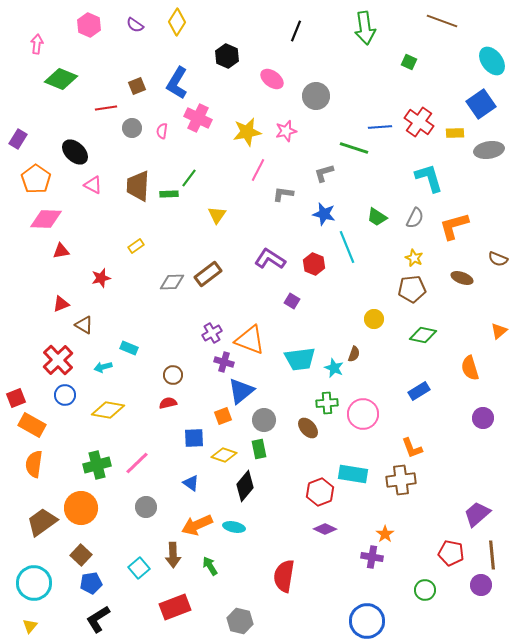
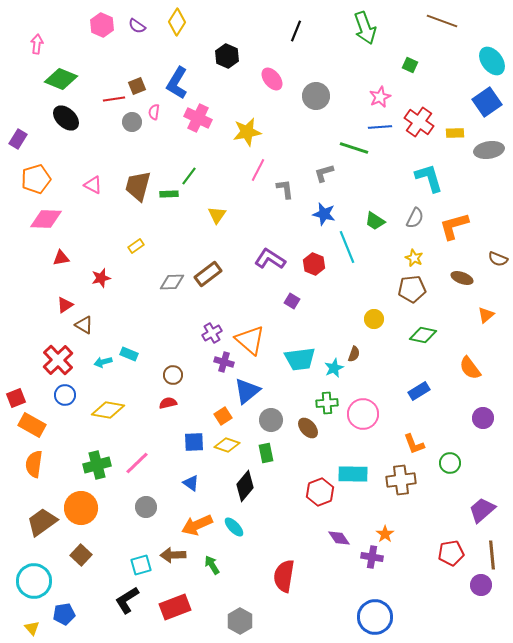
pink hexagon at (89, 25): moved 13 px right
purple semicircle at (135, 25): moved 2 px right, 1 px down
green arrow at (365, 28): rotated 12 degrees counterclockwise
green square at (409, 62): moved 1 px right, 3 px down
pink ellipse at (272, 79): rotated 15 degrees clockwise
blue square at (481, 104): moved 6 px right, 2 px up
red line at (106, 108): moved 8 px right, 9 px up
gray circle at (132, 128): moved 6 px up
pink semicircle at (162, 131): moved 8 px left, 19 px up
pink star at (286, 131): moved 94 px right, 34 px up; rotated 10 degrees counterclockwise
black ellipse at (75, 152): moved 9 px left, 34 px up
green line at (189, 178): moved 2 px up
orange pentagon at (36, 179): rotated 20 degrees clockwise
brown trapezoid at (138, 186): rotated 12 degrees clockwise
gray L-shape at (283, 194): moved 2 px right, 5 px up; rotated 75 degrees clockwise
green trapezoid at (377, 217): moved 2 px left, 4 px down
red triangle at (61, 251): moved 7 px down
red triangle at (61, 304): moved 4 px right, 1 px down; rotated 12 degrees counterclockwise
orange triangle at (499, 331): moved 13 px left, 16 px up
orange triangle at (250, 340): rotated 20 degrees clockwise
cyan rectangle at (129, 348): moved 6 px down
cyan arrow at (103, 367): moved 5 px up
cyan star at (334, 368): rotated 24 degrees clockwise
orange semicircle at (470, 368): rotated 20 degrees counterclockwise
blue triangle at (241, 391): moved 6 px right
orange square at (223, 416): rotated 12 degrees counterclockwise
gray circle at (264, 420): moved 7 px right
blue square at (194, 438): moved 4 px down
orange L-shape at (412, 448): moved 2 px right, 4 px up
green rectangle at (259, 449): moved 7 px right, 4 px down
yellow diamond at (224, 455): moved 3 px right, 10 px up
cyan rectangle at (353, 474): rotated 8 degrees counterclockwise
purple trapezoid at (477, 514): moved 5 px right, 4 px up
cyan ellipse at (234, 527): rotated 35 degrees clockwise
purple diamond at (325, 529): moved 14 px right, 9 px down; rotated 30 degrees clockwise
red pentagon at (451, 553): rotated 20 degrees counterclockwise
brown arrow at (173, 555): rotated 90 degrees clockwise
green arrow at (210, 566): moved 2 px right, 1 px up
cyan square at (139, 568): moved 2 px right, 3 px up; rotated 25 degrees clockwise
cyan circle at (34, 583): moved 2 px up
blue pentagon at (91, 583): moved 27 px left, 31 px down
green circle at (425, 590): moved 25 px right, 127 px up
black L-shape at (98, 619): moved 29 px right, 19 px up
gray hexagon at (240, 621): rotated 15 degrees clockwise
blue circle at (367, 621): moved 8 px right, 4 px up
yellow triangle at (30, 626): moved 2 px right, 2 px down; rotated 21 degrees counterclockwise
